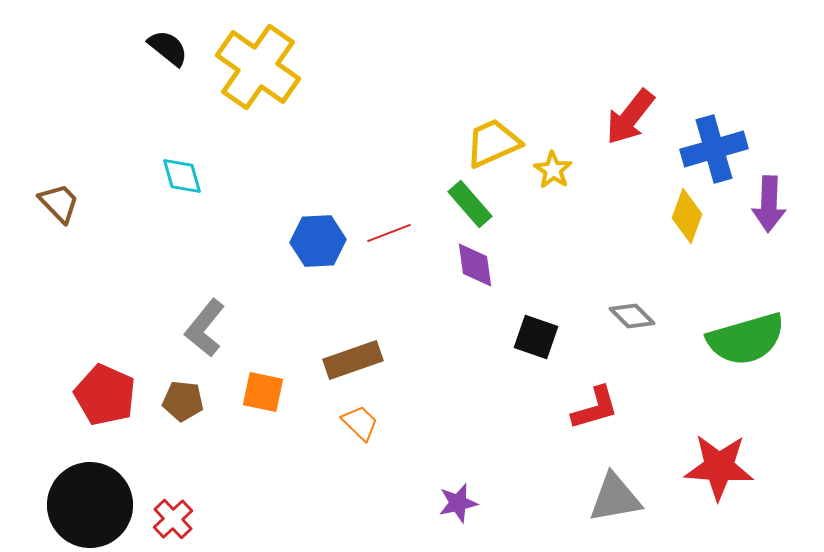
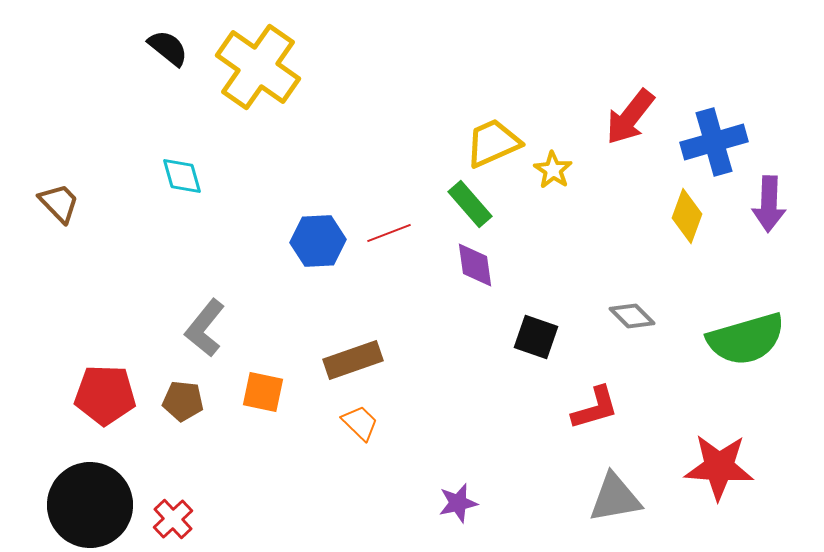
blue cross: moved 7 px up
red pentagon: rotated 22 degrees counterclockwise
